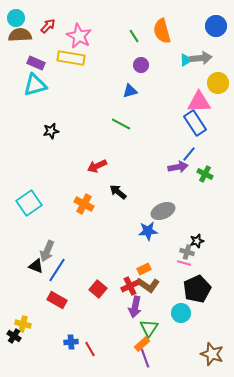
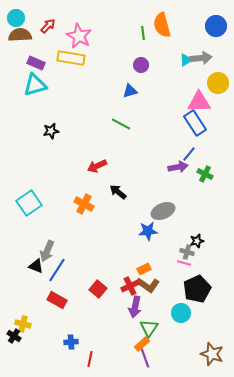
orange semicircle at (162, 31): moved 6 px up
green line at (134, 36): moved 9 px right, 3 px up; rotated 24 degrees clockwise
red line at (90, 349): moved 10 px down; rotated 42 degrees clockwise
